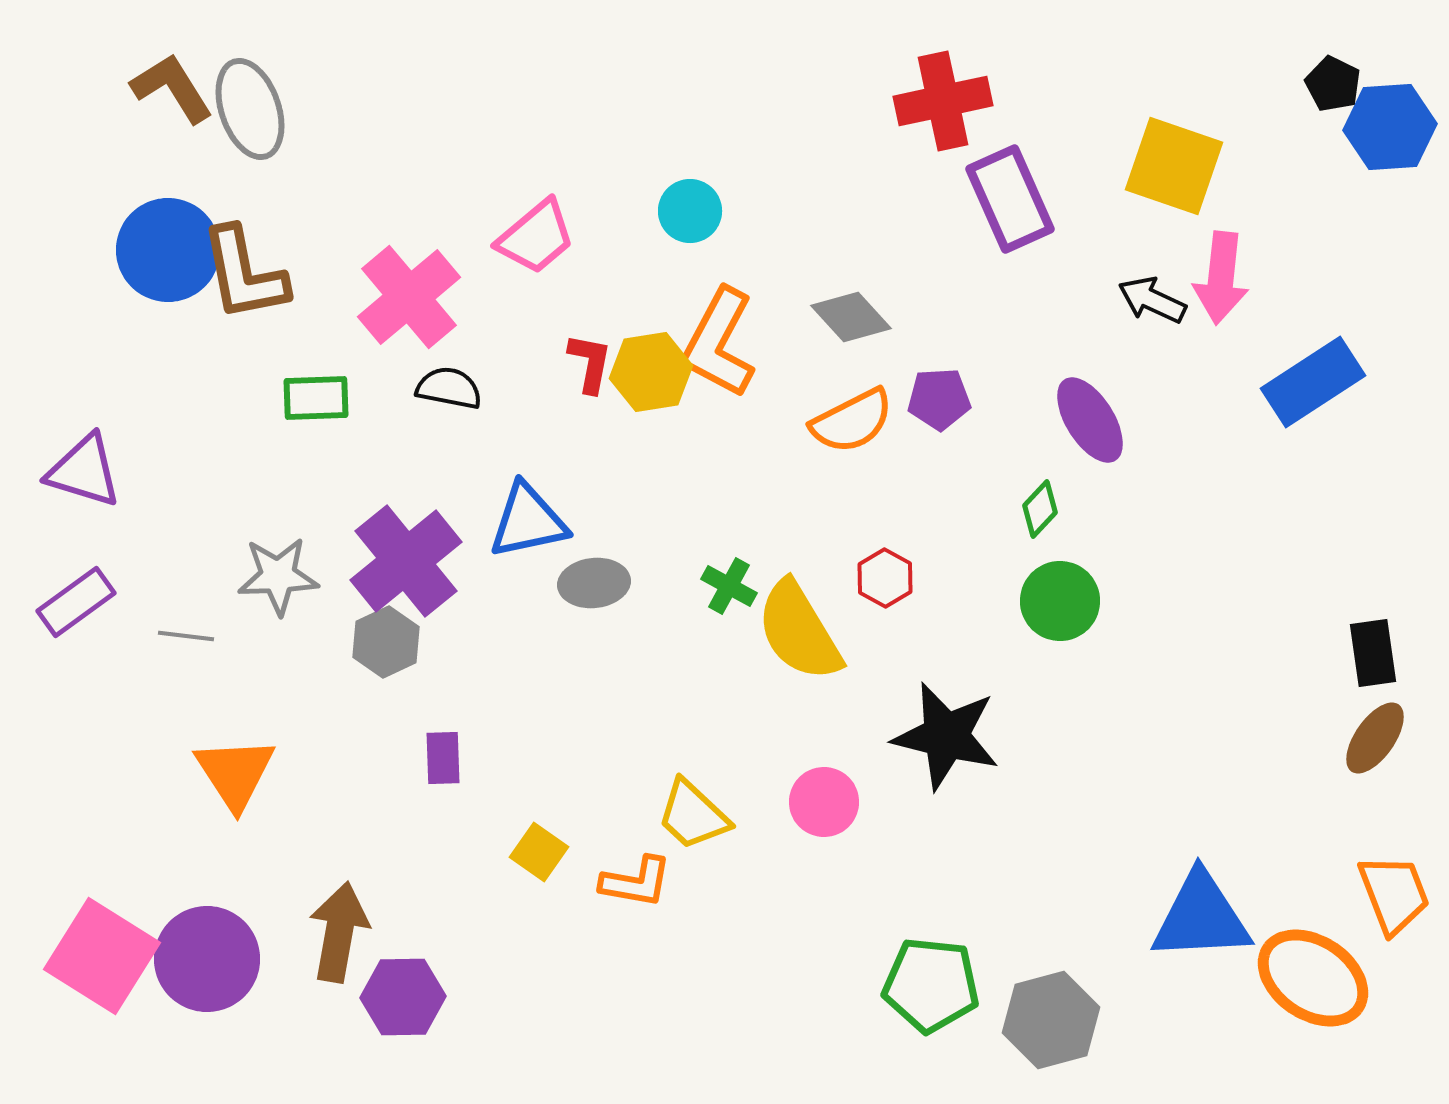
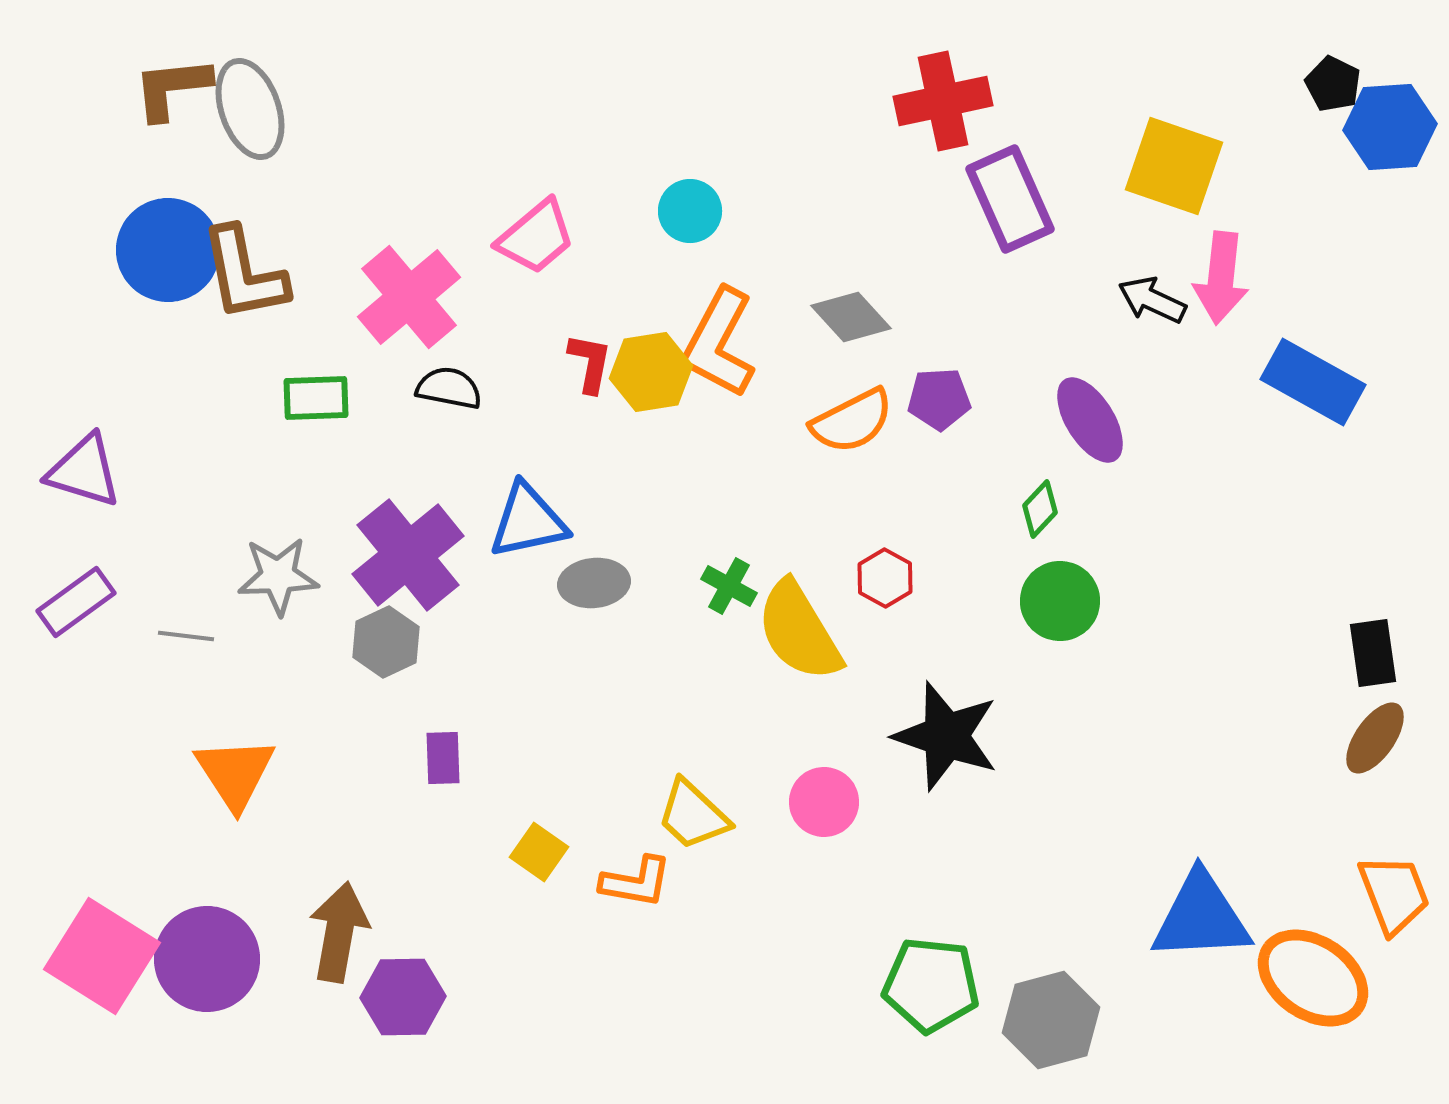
brown L-shape at (172, 88): rotated 64 degrees counterclockwise
blue rectangle at (1313, 382): rotated 62 degrees clockwise
purple cross at (406, 561): moved 2 px right, 6 px up
black star at (946, 736): rotated 5 degrees clockwise
